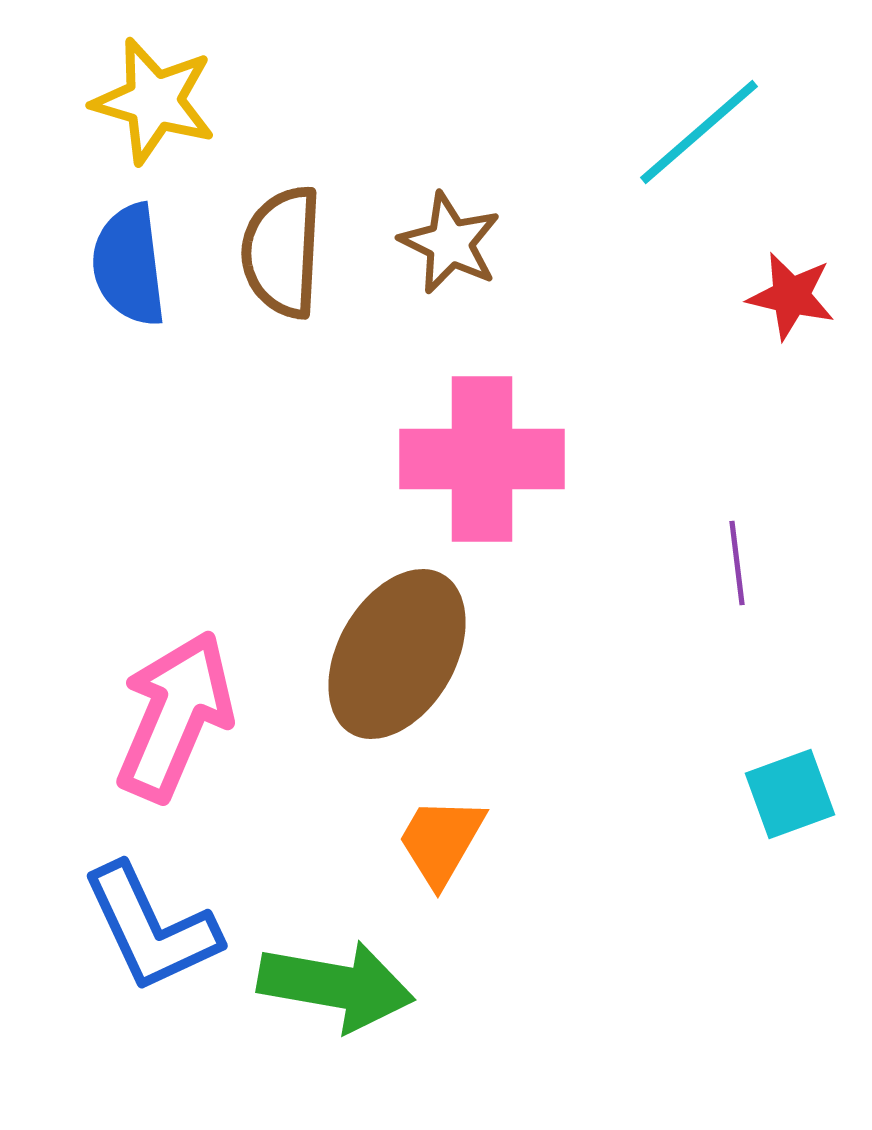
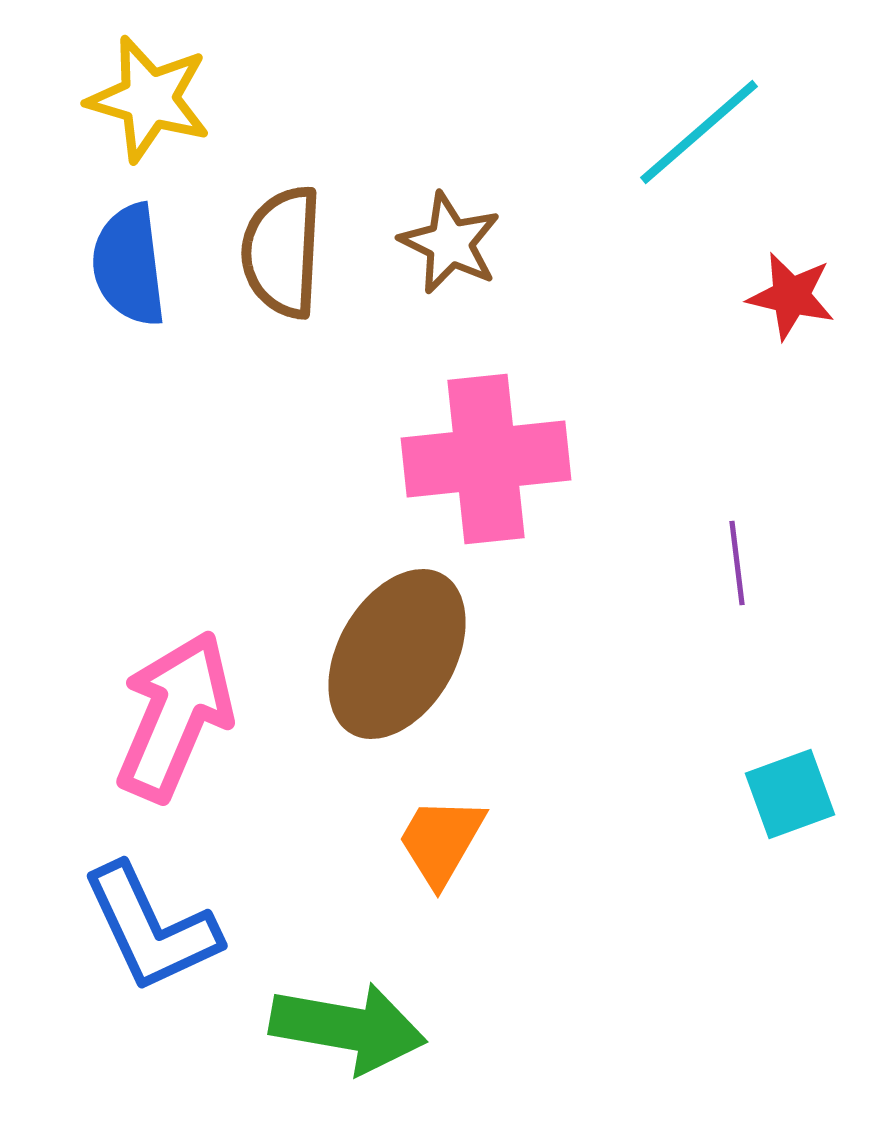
yellow star: moved 5 px left, 2 px up
pink cross: moved 4 px right; rotated 6 degrees counterclockwise
green arrow: moved 12 px right, 42 px down
